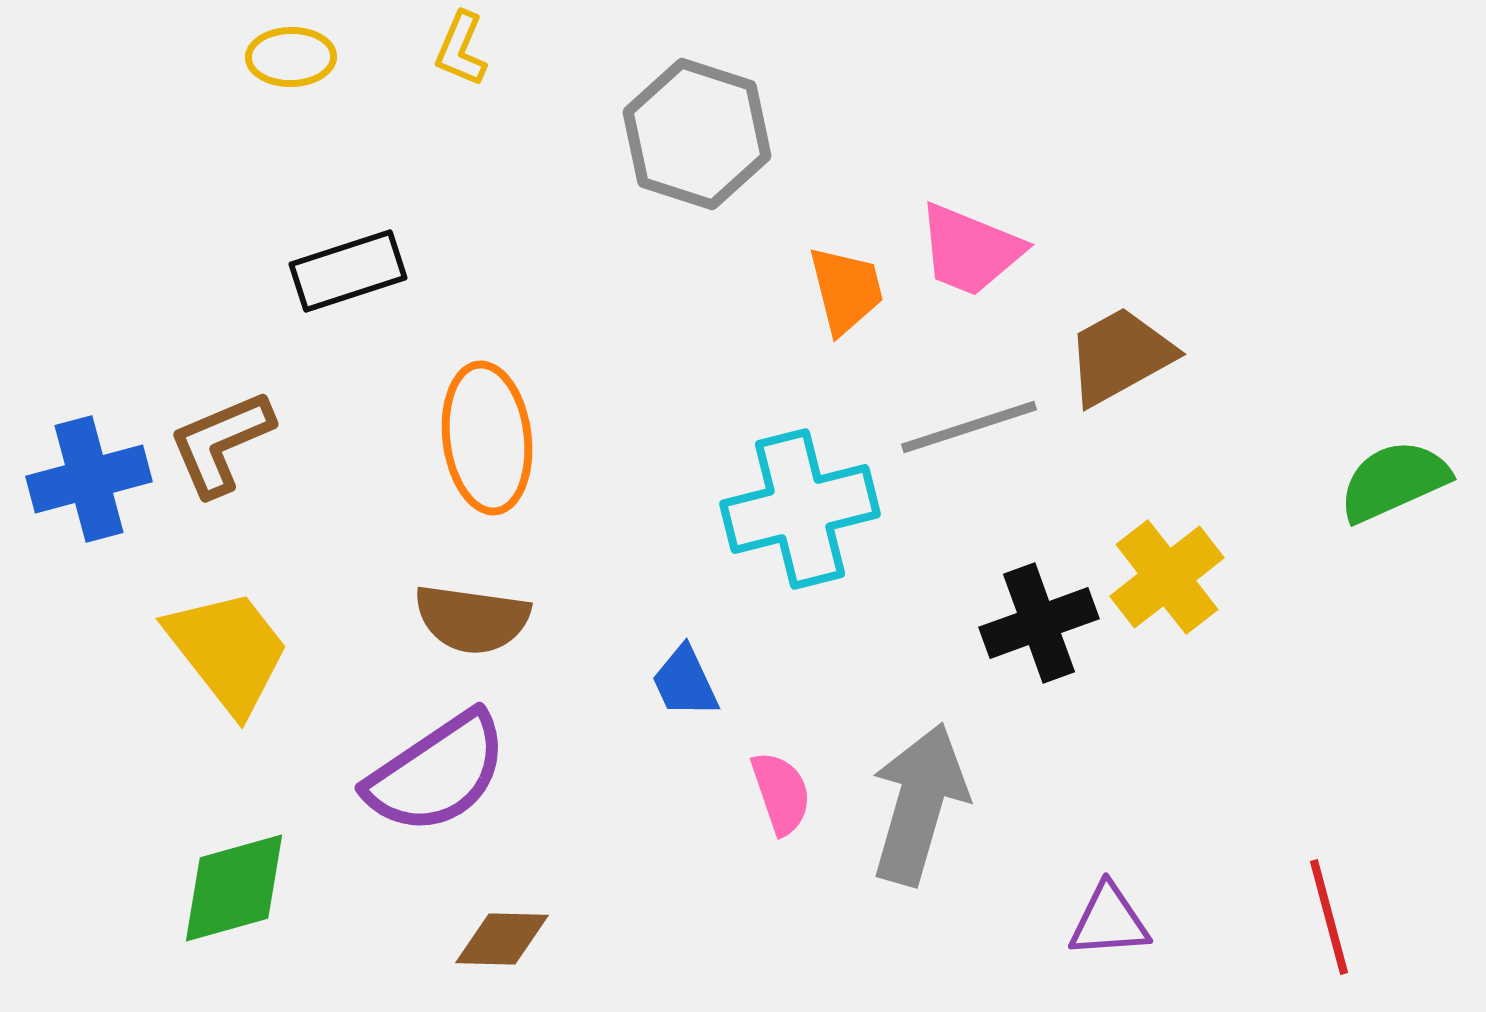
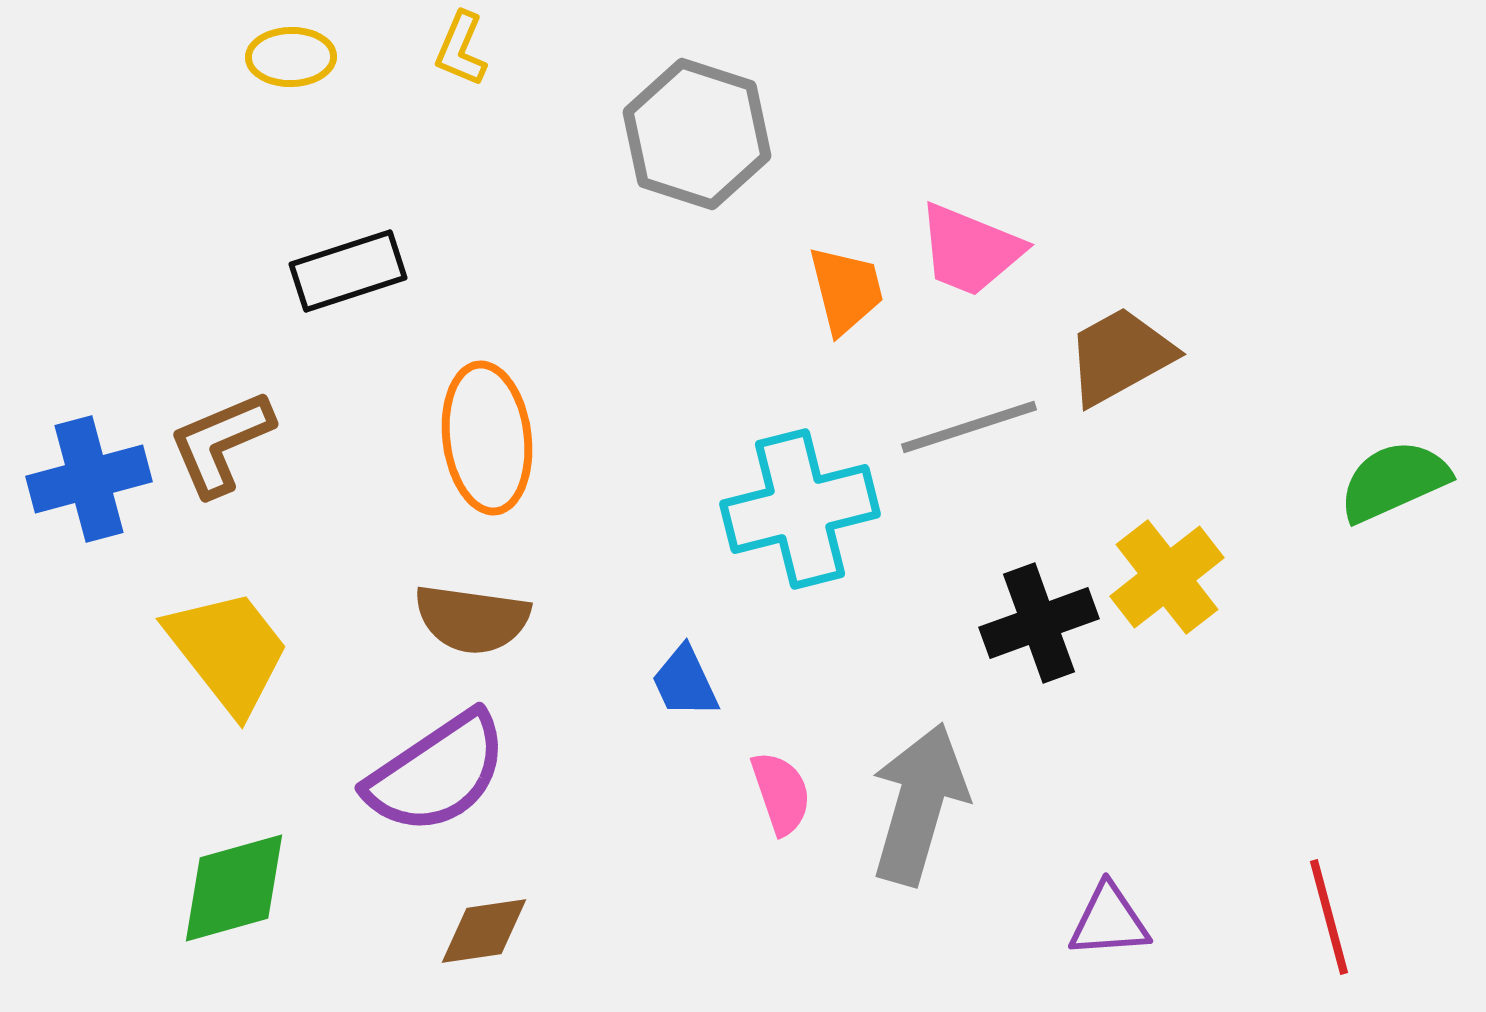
brown diamond: moved 18 px left, 8 px up; rotated 10 degrees counterclockwise
